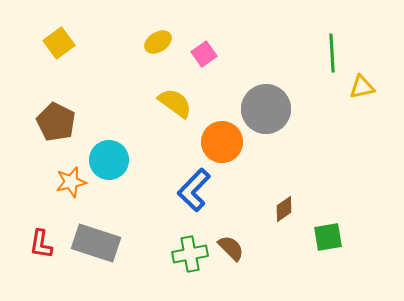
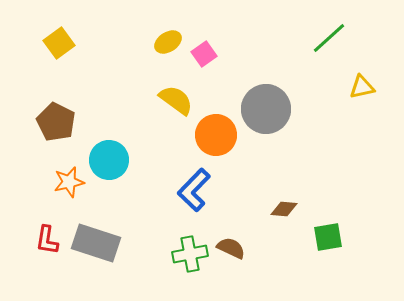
yellow ellipse: moved 10 px right
green line: moved 3 px left, 15 px up; rotated 51 degrees clockwise
yellow semicircle: moved 1 px right, 3 px up
orange circle: moved 6 px left, 7 px up
orange star: moved 2 px left
brown diamond: rotated 40 degrees clockwise
red L-shape: moved 6 px right, 4 px up
brown semicircle: rotated 20 degrees counterclockwise
